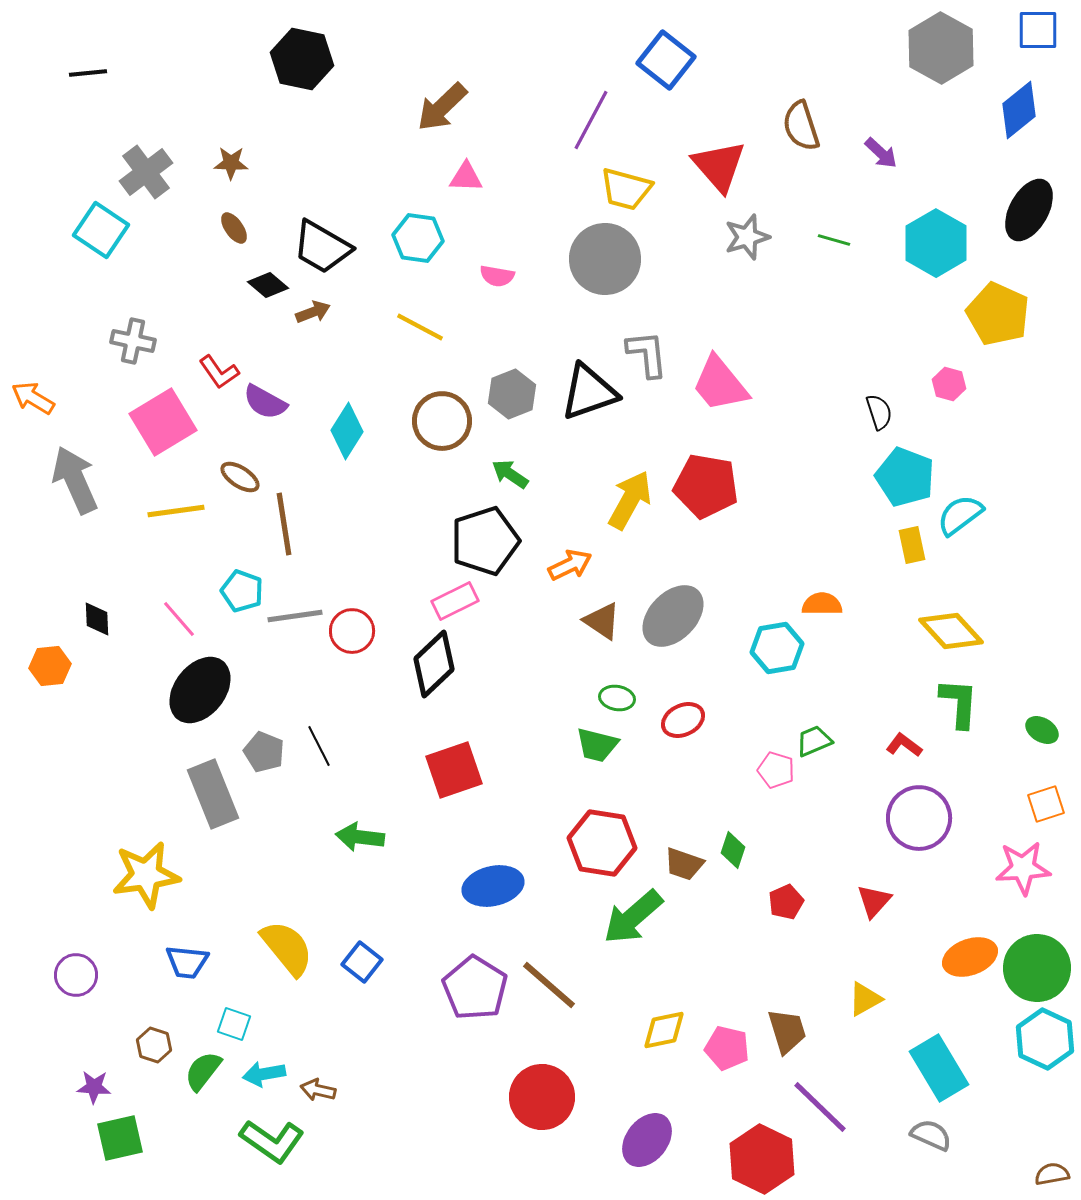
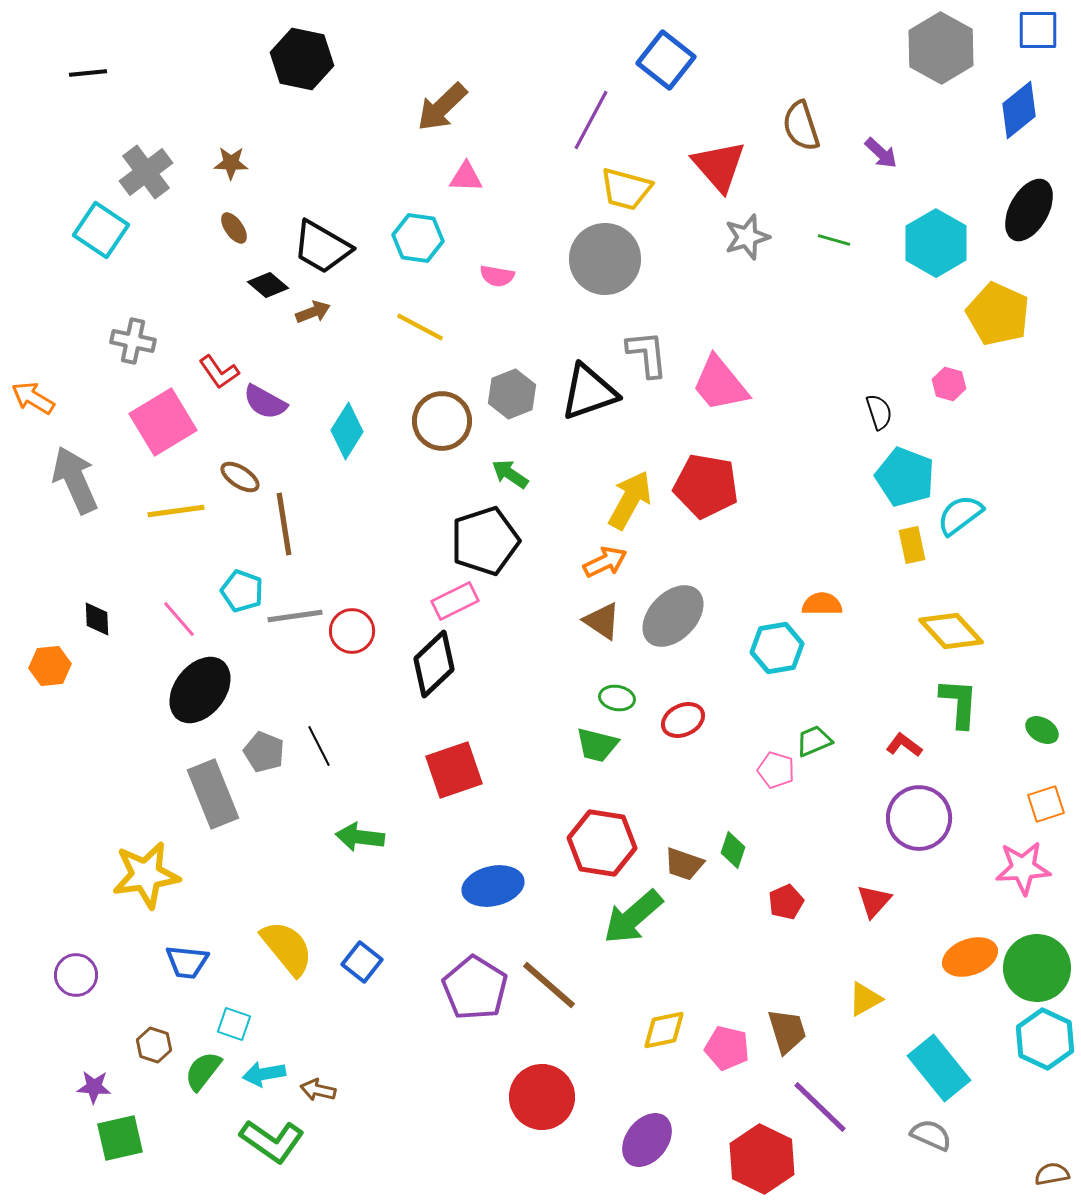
orange arrow at (570, 565): moved 35 px right, 3 px up
cyan rectangle at (939, 1068): rotated 8 degrees counterclockwise
